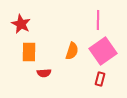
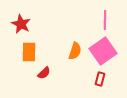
pink line: moved 7 px right
orange semicircle: moved 3 px right
red semicircle: rotated 40 degrees counterclockwise
